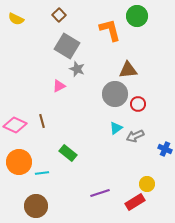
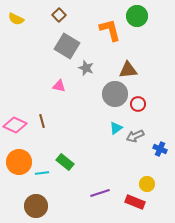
gray star: moved 9 px right, 1 px up
pink triangle: rotated 40 degrees clockwise
blue cross: moved 5 px left
green rectangle: moved 3 px left, 9 px down
red rectangle: rotated 54 degrees clockwise
